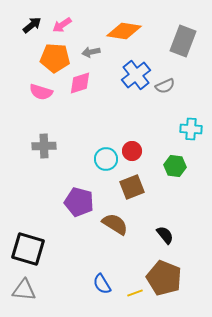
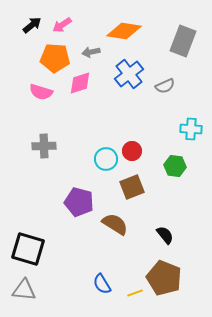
blue cross: moved 7 px left, 1 px up
